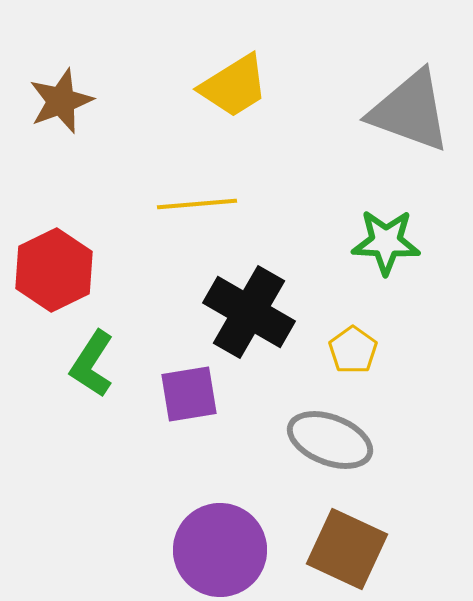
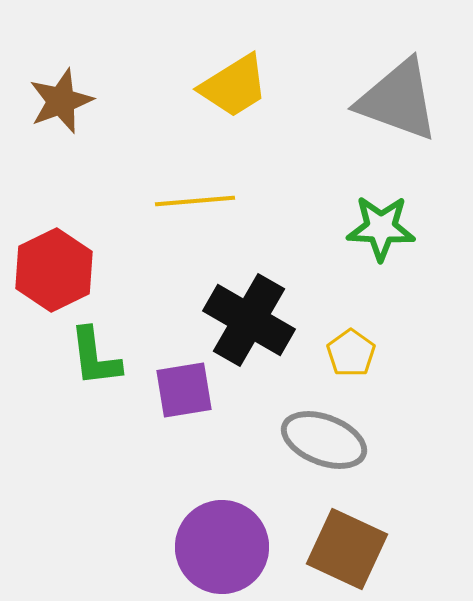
gray triangle: moved 12 px left, 11 px up
yellow line: moved 2 px left, 3 px up
green star: moved 5 px left, 14 px up
black cross: moved 8 px down
yellow pentagon: moved 2 px left, 3 px down
green L-shape: moved 3 px right, 7 px up; rotated 40 degrees counterclockwise
purple square: moved 5 px left, 4 px up
gray ellipse: moved 6 px left
purple circle: moved 2 px right, 3 px up
